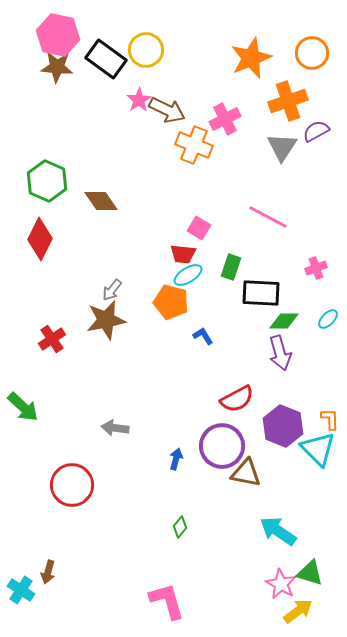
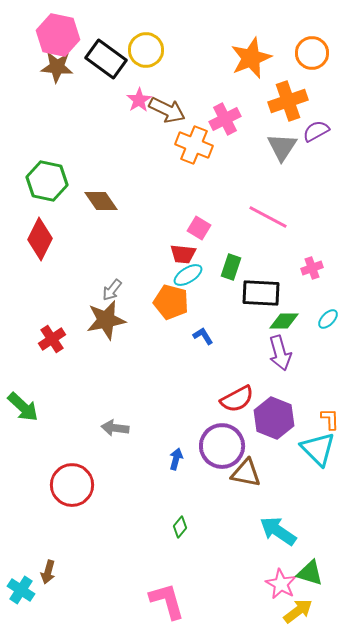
green hexagon at (47, 181): rotated 12 degrees counterclockwise
pink cross at (316, 268): moved 4 px left
purple hexagon at (283, 426): moved 9 px left, 8 px up
